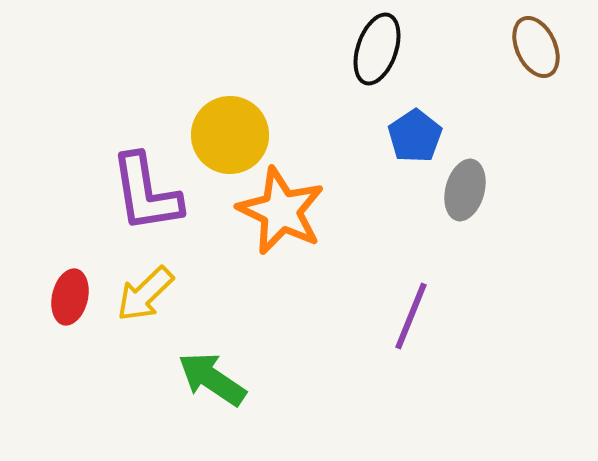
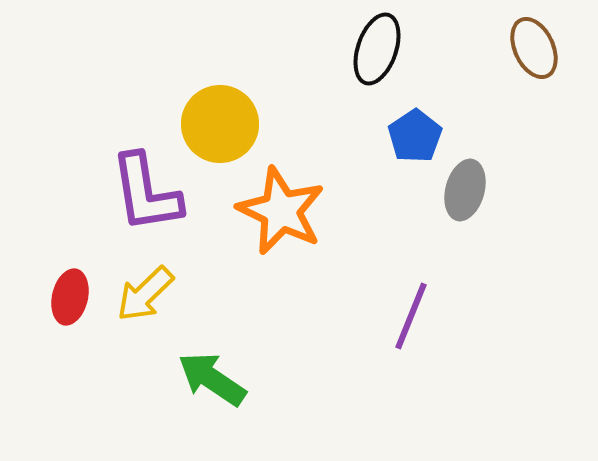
brown ellipse: moved 2 px left, 1 px down
yellow circle: moved 10 px left, 11 px up
